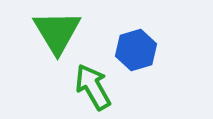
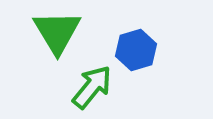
green arrow: moved 1 px left; rotated 69 degrees clockwise
